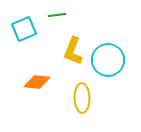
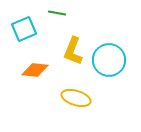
green line: moved 2 px up; rotated 18 degrees clockwise
cyan circle: moved 1 px right
orange diamond: moved 2 px left, 12 px up
yellow ellipse: moved 6 px left; rotated 72 degrees counterclockwise
